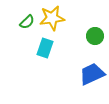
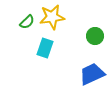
yellow star: moved 1 px up
